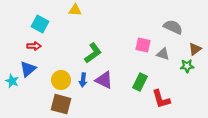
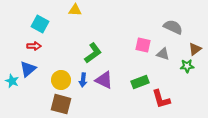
green rectangle: rotated 42 degrees clockwise
